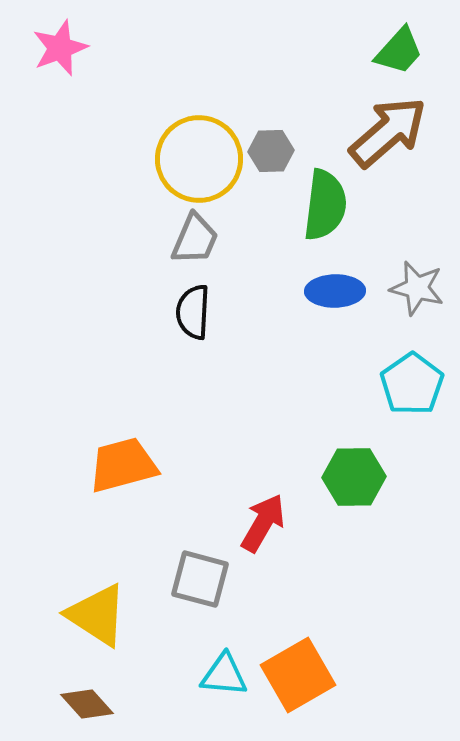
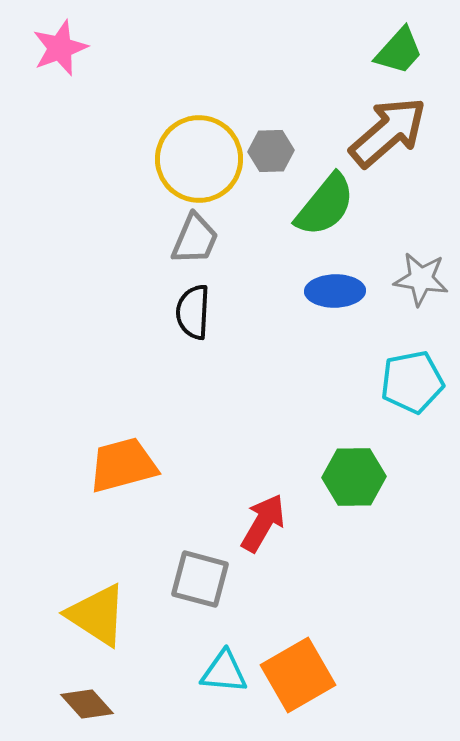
green semicircle: rotated 32 degrees clockwise
gray star: moved 4 px right, 9 px up; rotated 6 degrees counterclockwise
cyan pentagon: moved 2 px up; rotated 24 degrees clockwise
cyan triangle: moved 3 px up
